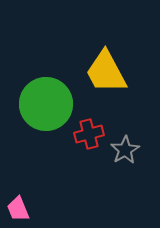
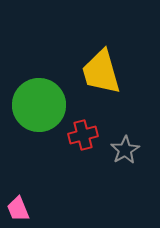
yellow trapezoid: moved 5 px left; rotated 12 degrees clockwise
green circle: moved 7 px left, 1 px down
red cross: moved 6 px left, 1 px down
